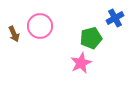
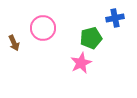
blue cross: rotated 18 degrees clockwise
pink circle: moved 3 px right, 2 px down
brown arrow: moved 9 px down
